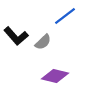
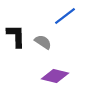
black L-shape: rotated 140 degrees counterclockwise
gray semicircle: rotated 102 degrees counterclockwise
